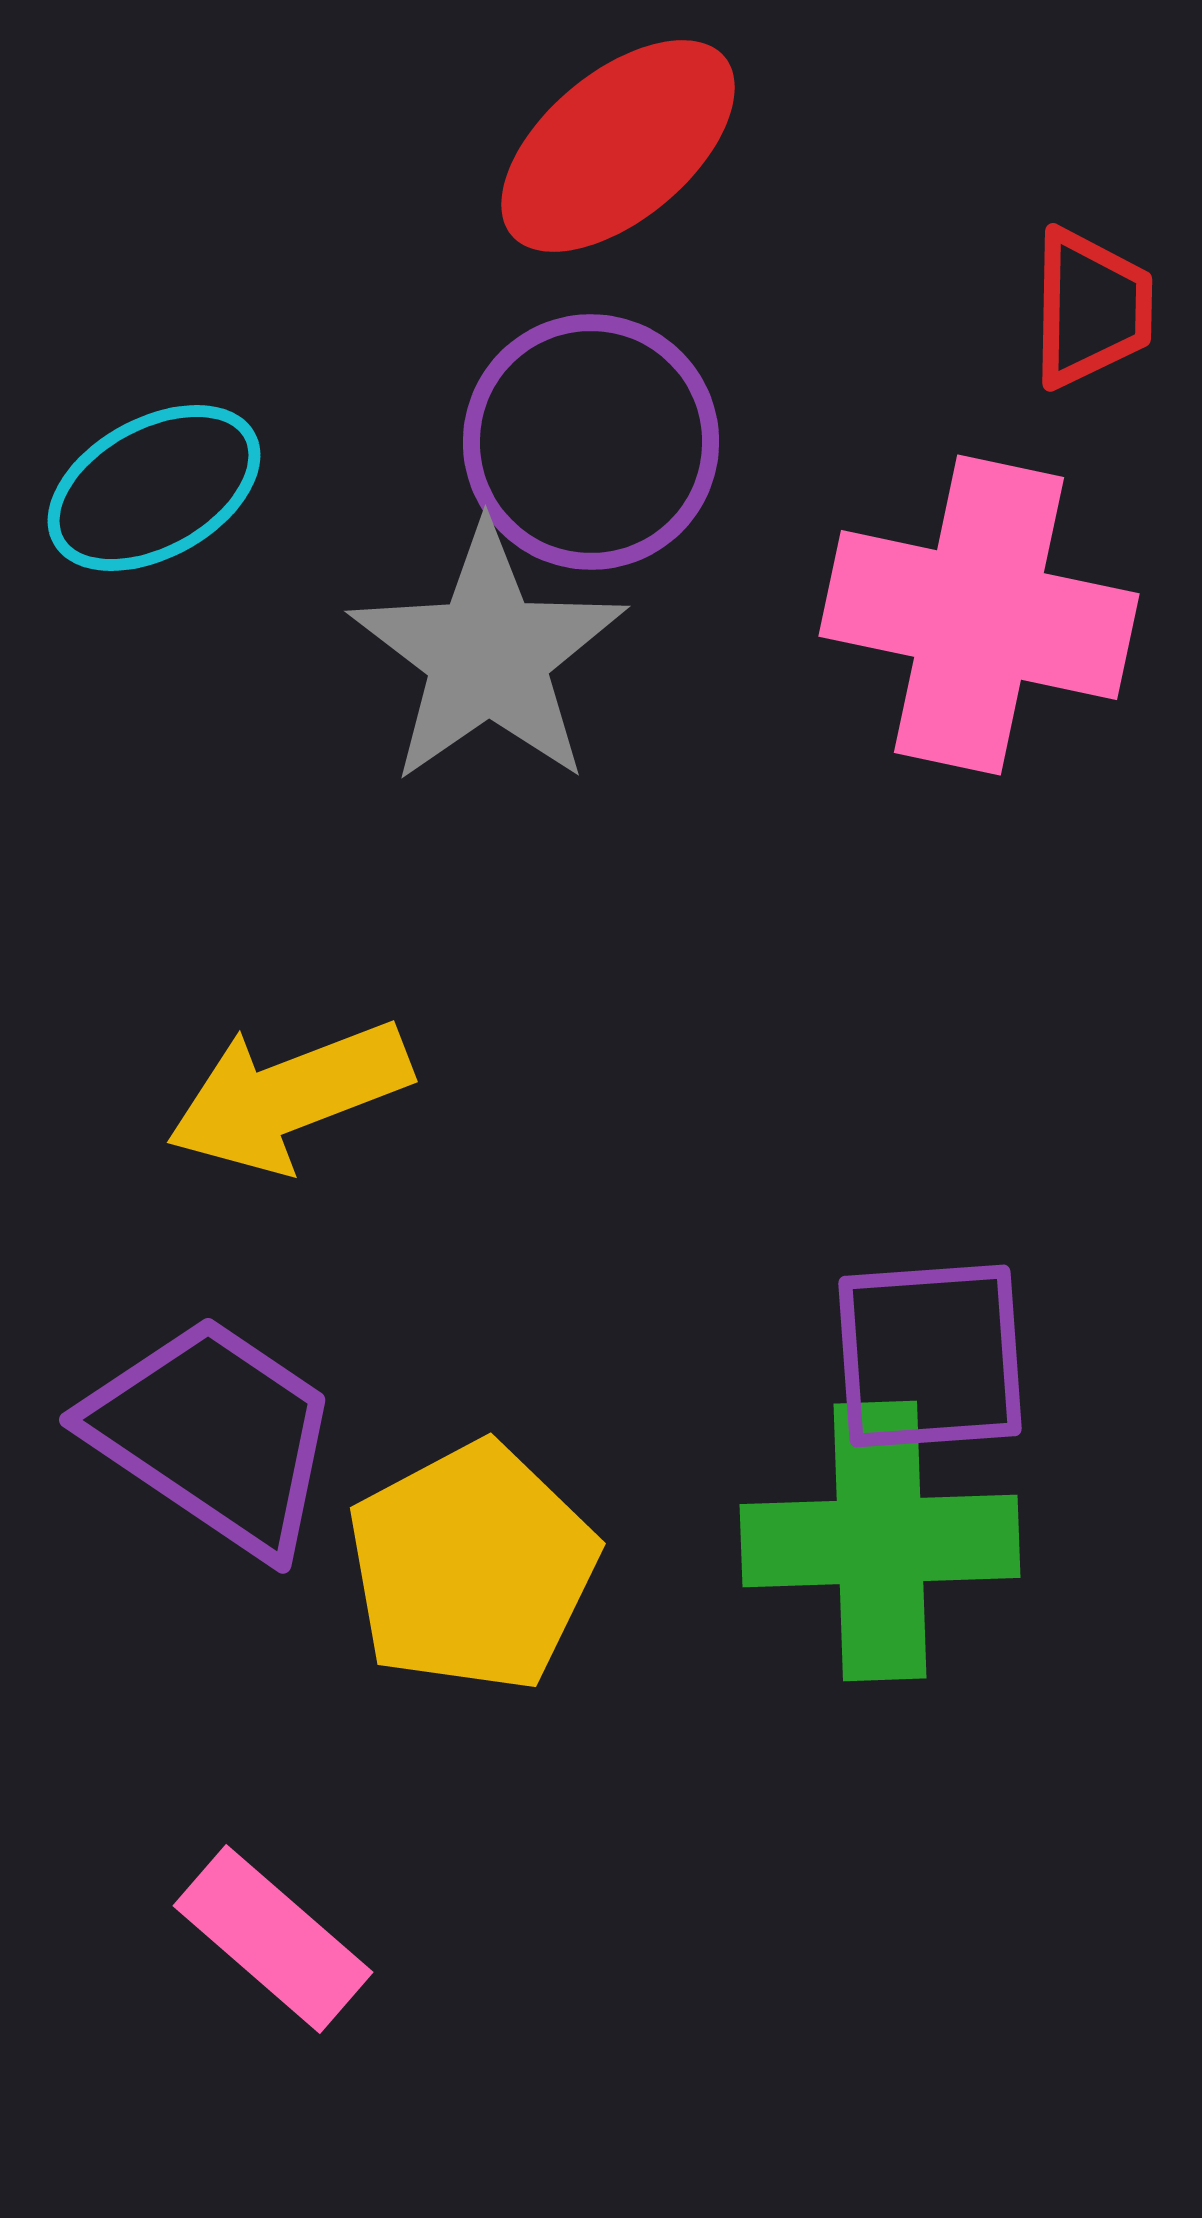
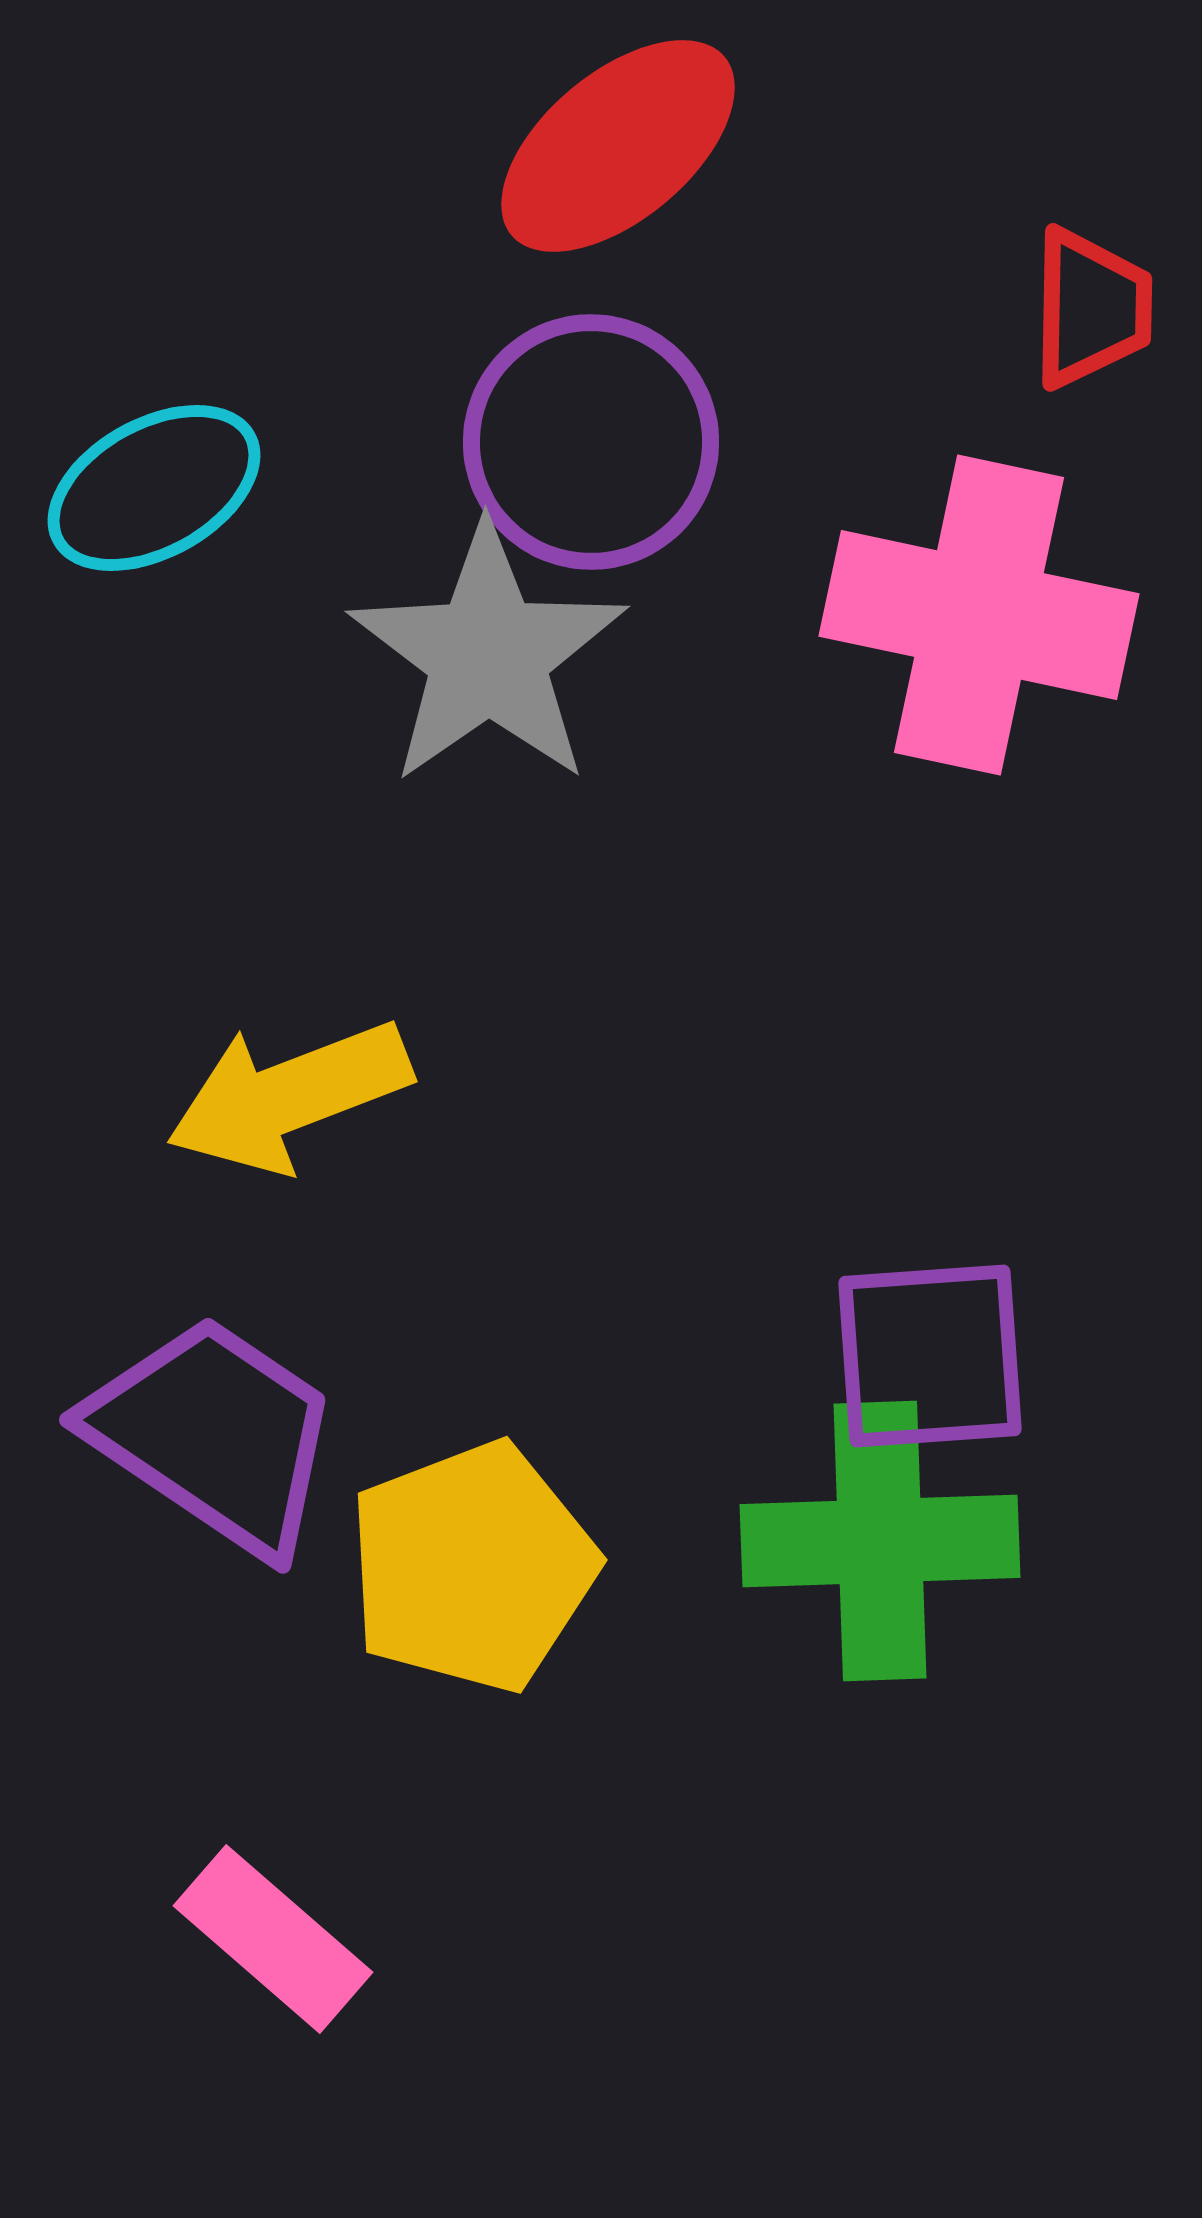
yellow pentagon: rotated 7 degrees clockwise
